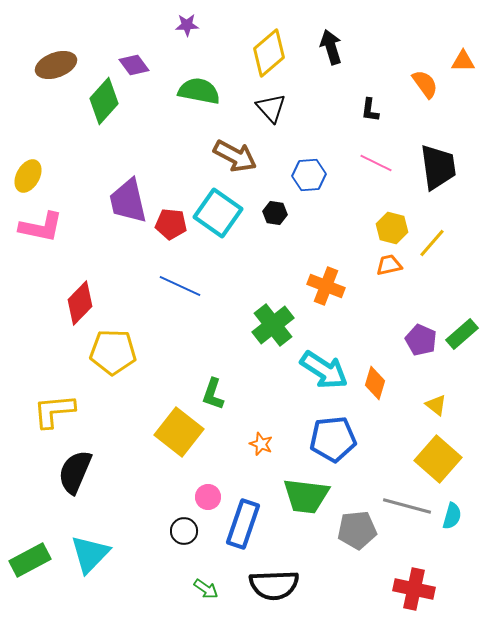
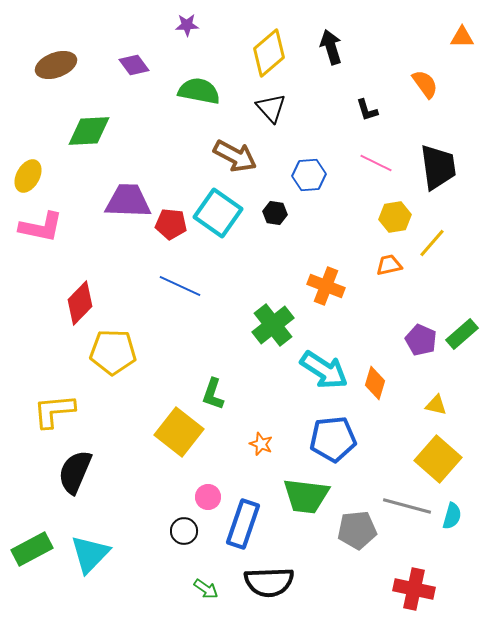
orange triangle at (463, 61): moved 1 px left, 24 px up
green diamond at (104, 101): moved 15 px left, 30 px down; rotated 45 degrees clockwise
black L-shape at (370, 110): moved 3 px left; rotated 25 degrees counterclockwise
purple trapezoid at (128, 201): rotated 105 degrees clockwise
yellow hexagon at (392, 228): moved 3 px right, 11 px up; rotated 24 degrees counterclockwise
yellow triangle at (436, 405): rotated 25 degrees counterclockwise
green rectangle at (30, 560): moved 2 px right, 11 px up
black semicircle at (274, 585): moved 5 px left, 3 px up
